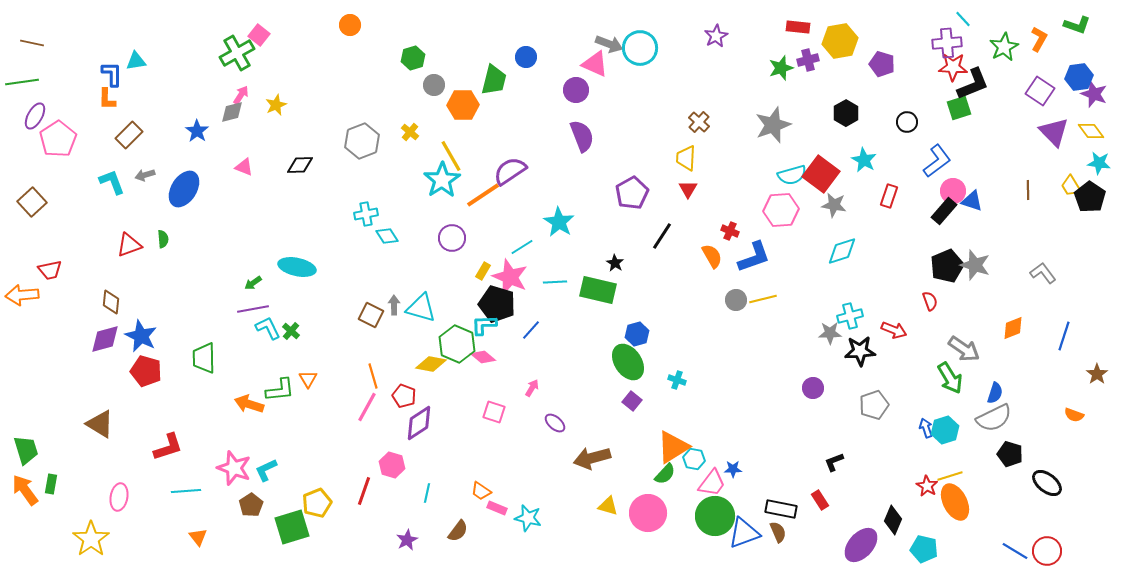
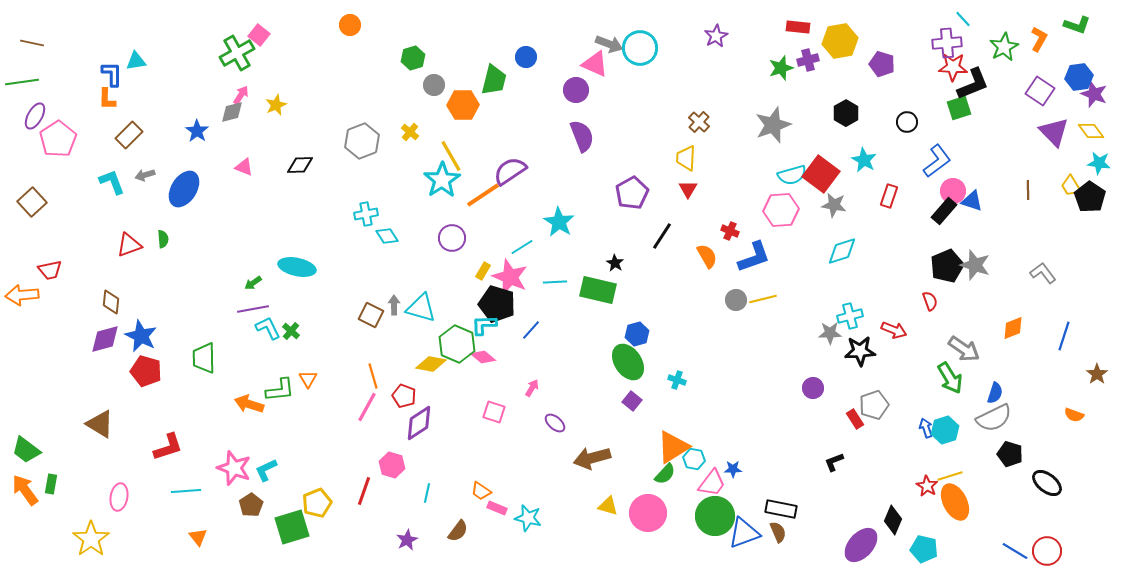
orange semicircle at (712, 256): moved 5 px left
green trapezoid at (26, 450): rotated 144 degrees clockwise
red rectangle at (820, 500): moved 35 px right, 81 px up
